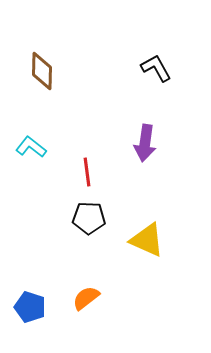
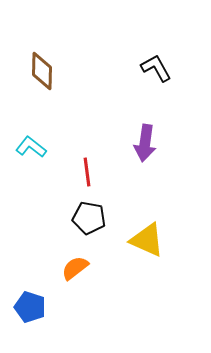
black pentagon: rotated 8 degrees clockwise
orange semicircle: moved 11 px left, 30 px up
